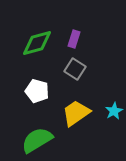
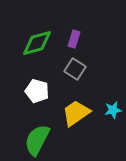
cyan star: moved 1 px left, 1 px up; rotated 18 degrees clockwise
green semicircle: rotated 32 degrees counterclockwise
